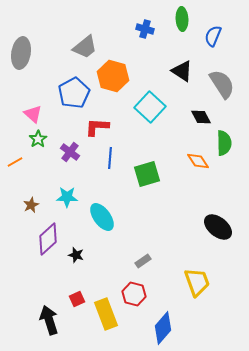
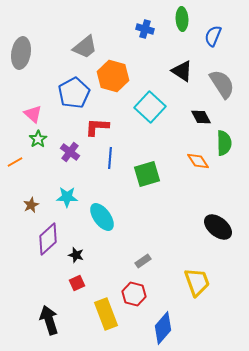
red square: moved 16 px up
